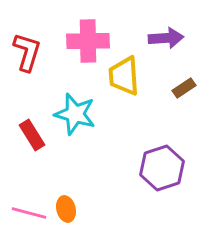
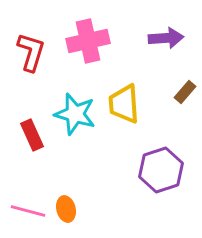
pink cross: rotated 12 degrees counterclockwise
red L-shape: moved 4 px right
yellow trapezoid: moved 28 px down
brown rectangle: moved 1 px right, 4 px down; rotated 15 degrees counterclockwise
red rectangle: rotated 8 degrees clockwise
purple hexagon: moved 1 px left, 2 px down
pink line: moved 1 px left, 2 px up
